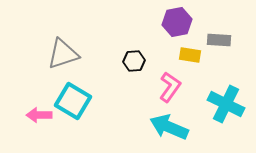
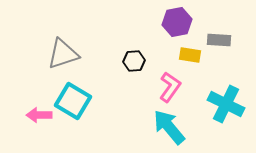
cyan arrow: rotated 27 degrees clockwise
